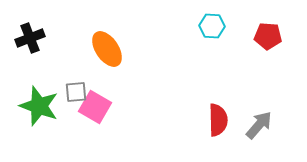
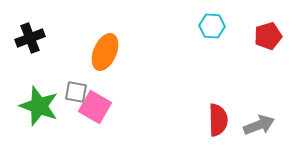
red pentagon: rotated 20 degrees counterclockwise
orange ellipse: moved 2 px left, 3 px down; rotated 57 degrees clockwise
gray square: rotated 15 degrees clockwise
gray arrow: rotated 28 degrees clockwise
